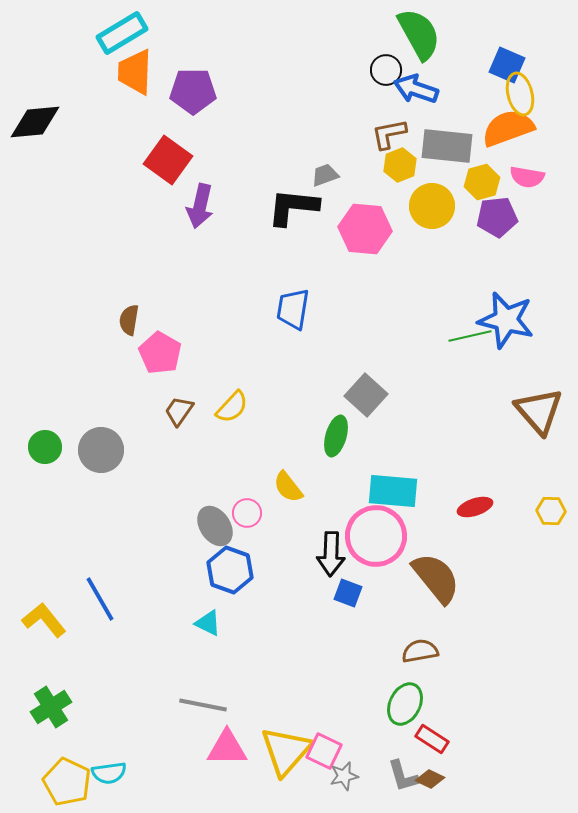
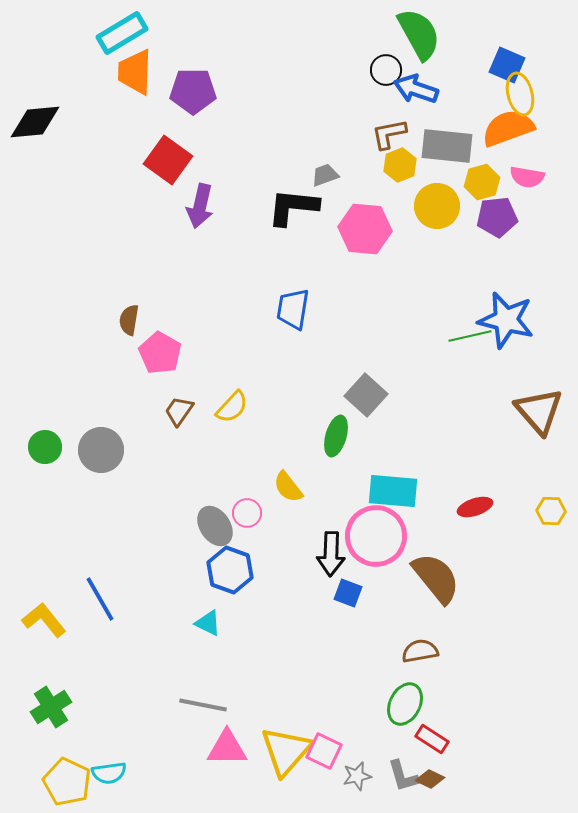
yellow circle at (432, 206): moved 5 px right
gray star at (344, 776): moved 13 px right
